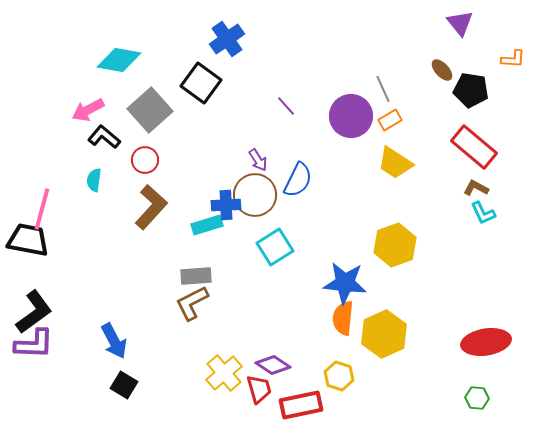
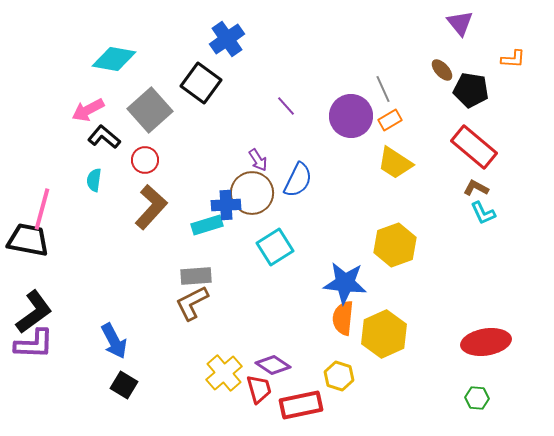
cyan diamond at (119, 60): moved 5 px left, 1 px up
brown circle at (255, 195): moved 3 px left, 2 px up
